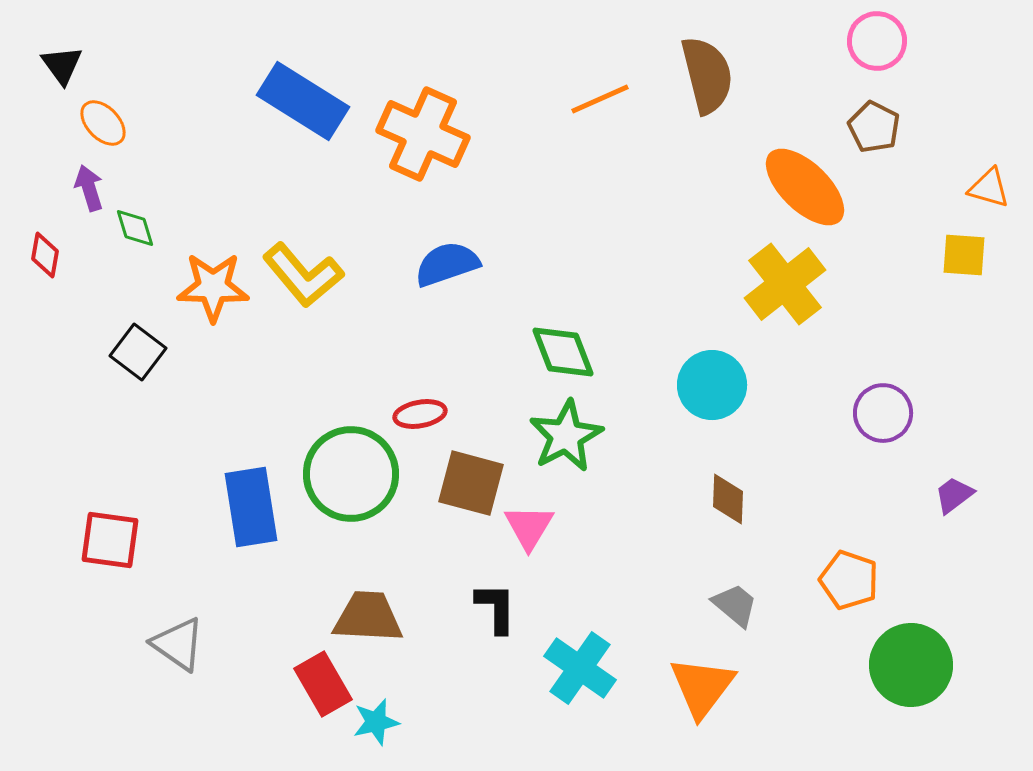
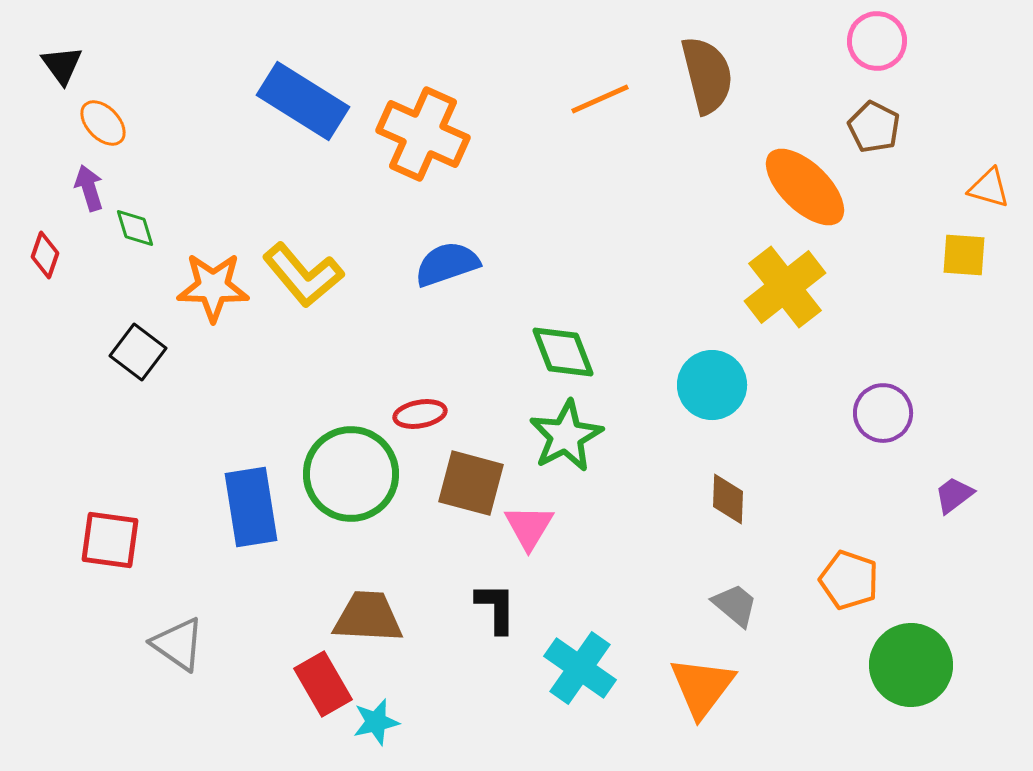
red diamond at (45, 255): rotated 9 degrees clockwise
yellow cross at (785, 284): moved 3 px down
